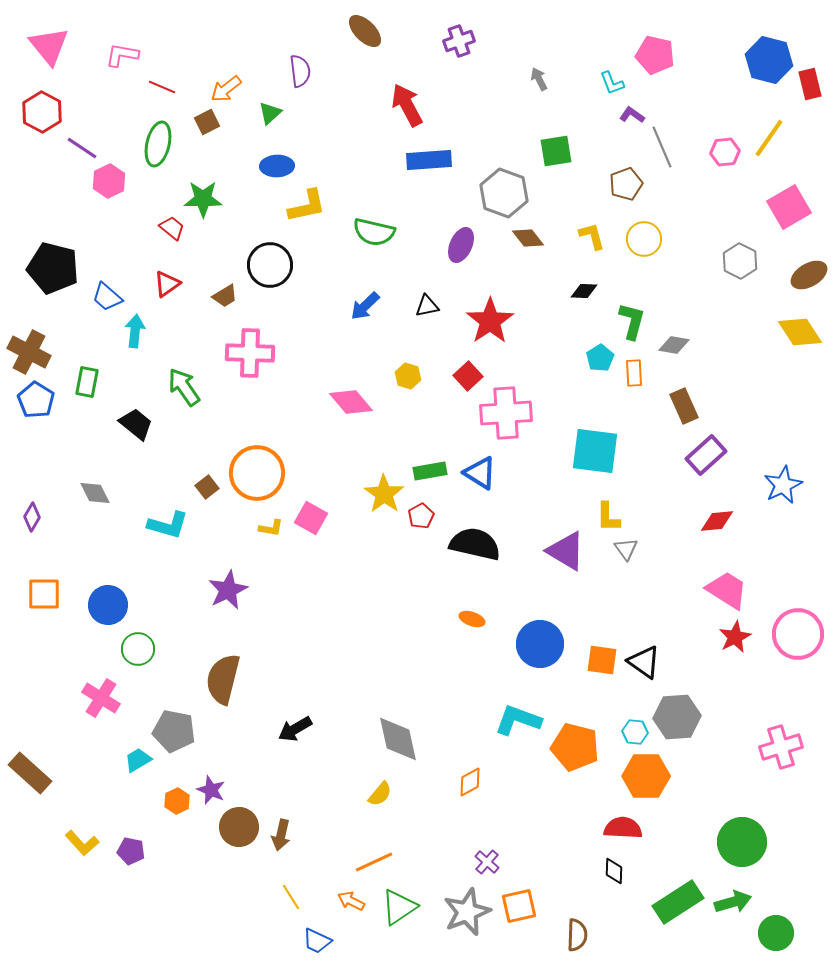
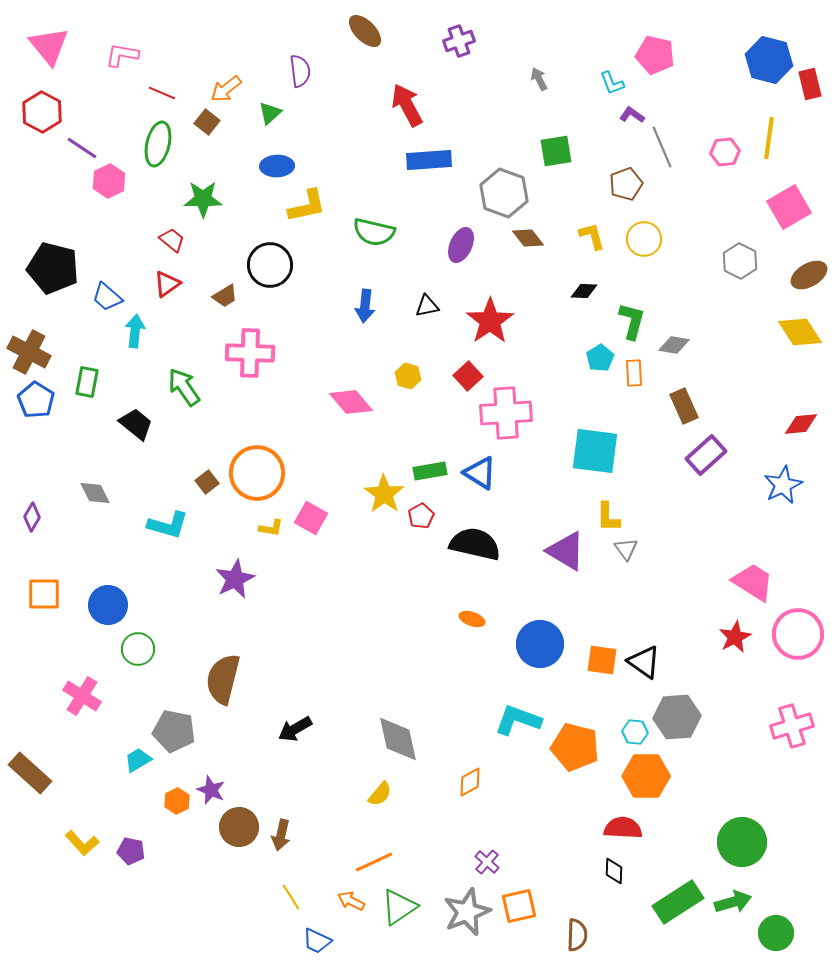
red line at (162, 87): moved 6 px down
brown square at (207, 122): rotated 25 degrees counterclockwise
yellow line at (769, 138): rotated 27 degrees counterclockwise
red trapezoid at (172, 228): moved 12 px down
blue arrow at (365, 306): rotated 40 degrees counterclockwise
brown square at (207, 487): moved 5 px up
red diamond at (717, 521): moved 84 px right, 97 px up
purple star at (228, 590): moved 7 px right, 11 px up
pink trapezoid at (727, 590): moved 26 px right, 8 px up
pink cross at (101, 698): moved 19 px left, 2 px up
pink cross at (781, 747): moved 11 px right, 21 px up
